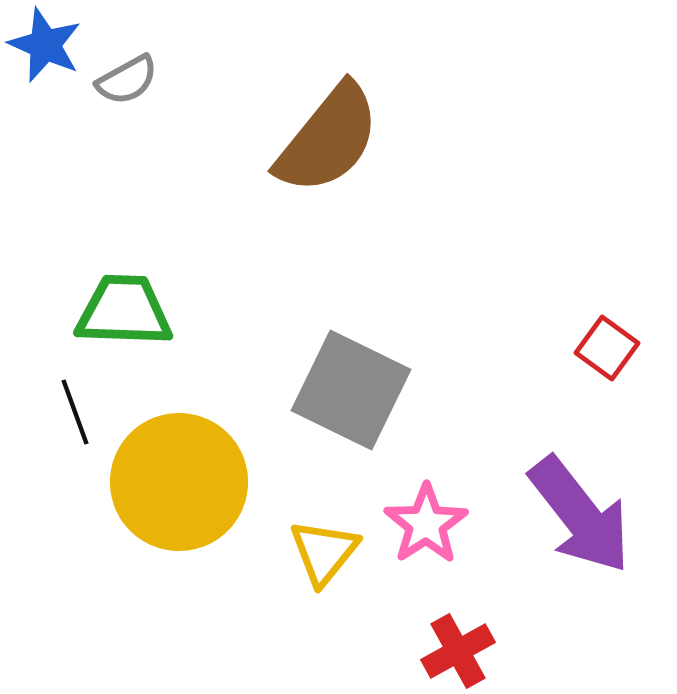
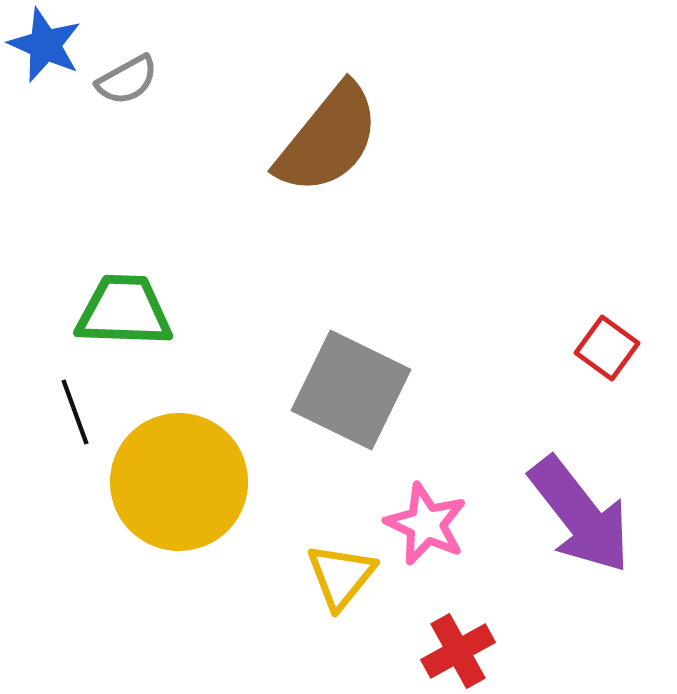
pink star: rotated 14 degrees counterclockwise
yellow triangle: moved 17 px right, 24 px down
